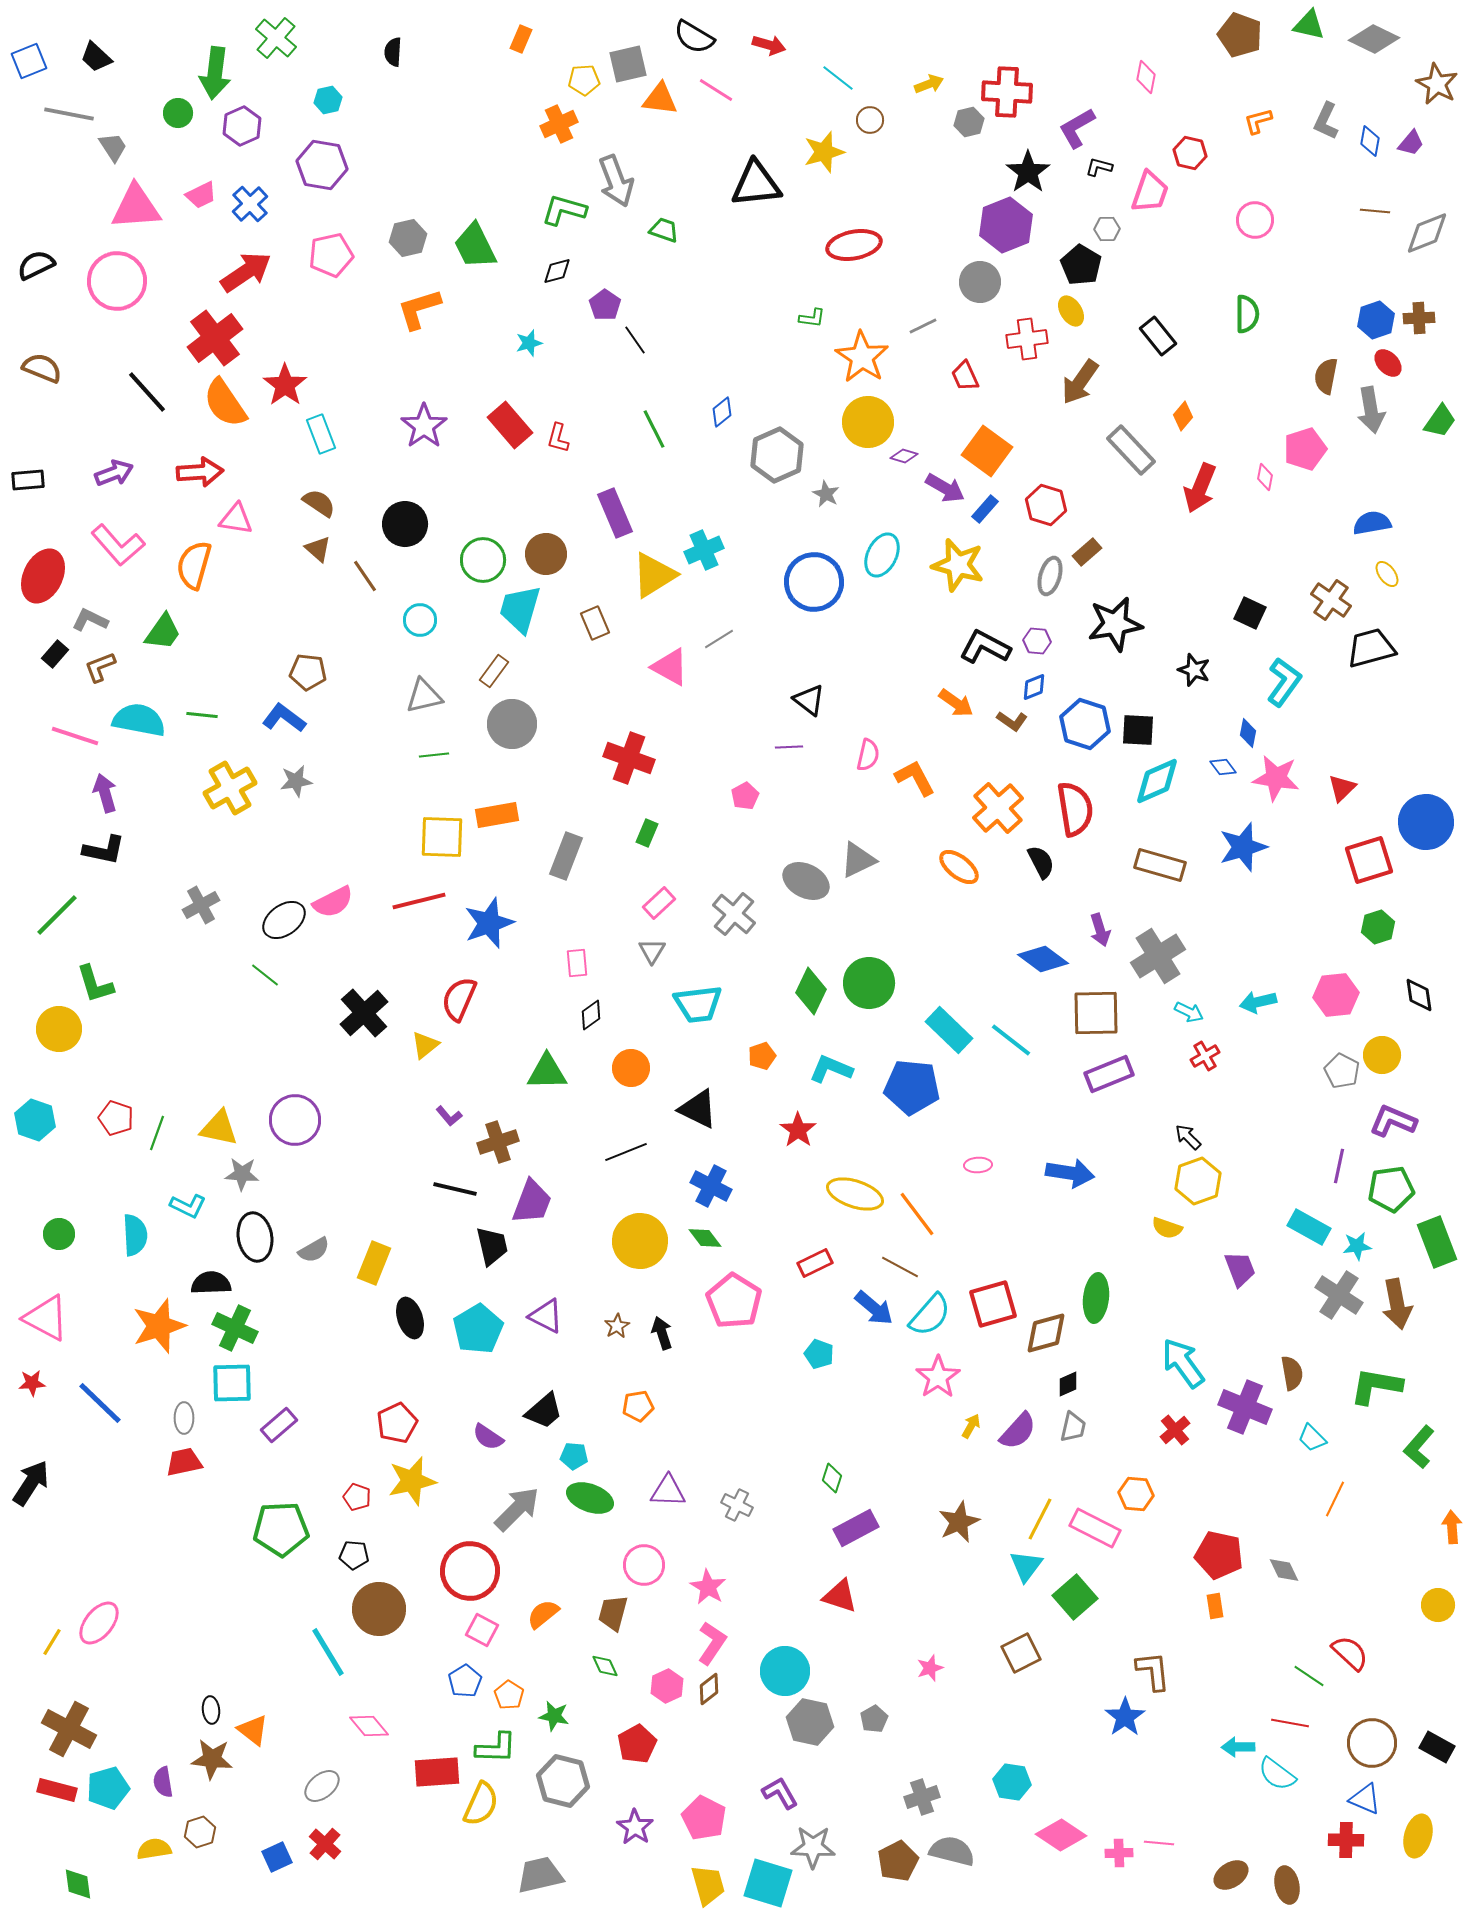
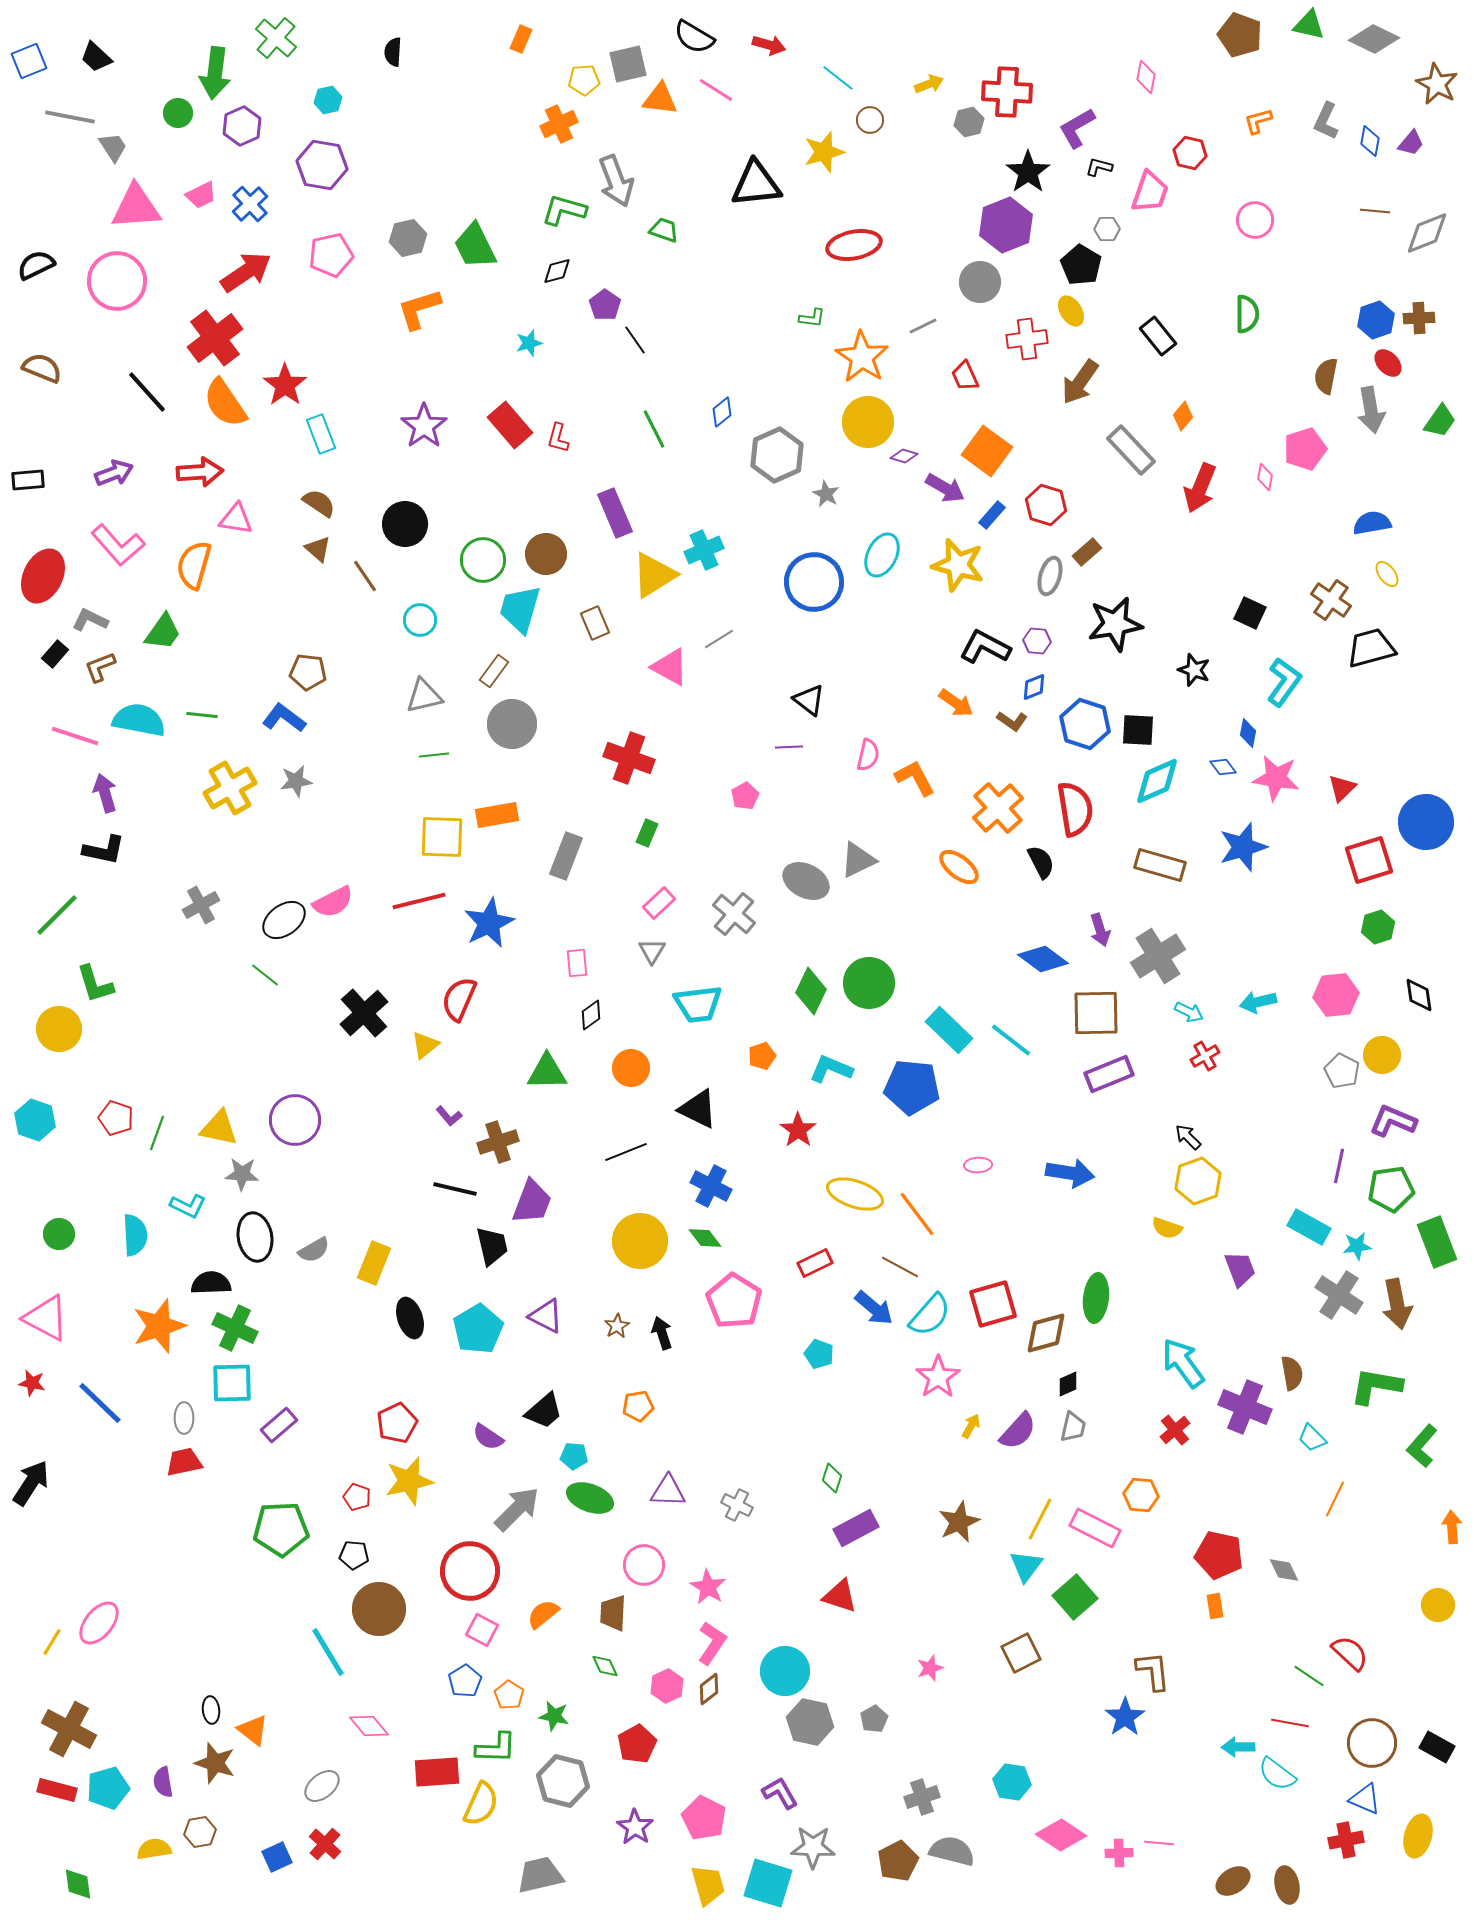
gray line at (69, 114): moved 1 px right, 3 px down
blue rectangle at (985, 509): moved 7 px right, 6 px down
blue star at (489, 923): rotated 6 degrees counterclockwise
red star at (32, 1383): rotated 16 degrees clockwise
green L-shape at (1419, 1447): moved 3 px right, 1 px up
yellow star at (412, 1481): moved 3 px left
orange hexagon at (1136, 1494): moved 5 px right, 1 px down
brown trapezoid at (613, 1613): rotated 12 degrees counterclockwise
brown star at (212, 1759): moved 3 px right, 4 px down; rotated 12 degrees clockwise
brown hexagon at (200, 1832): rotated 8 degrees clockwise
red cross at (1346, 1840): rotated 12 degrees counterclockwise
brown ellipse at (1231, 1875): moved 2 px right, 6 px down
